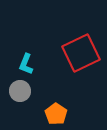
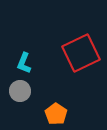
cyan L-shape: moved 2 px left, 1 px up
